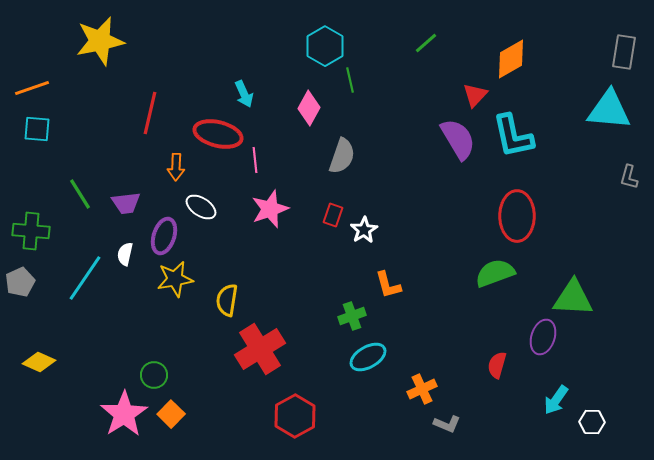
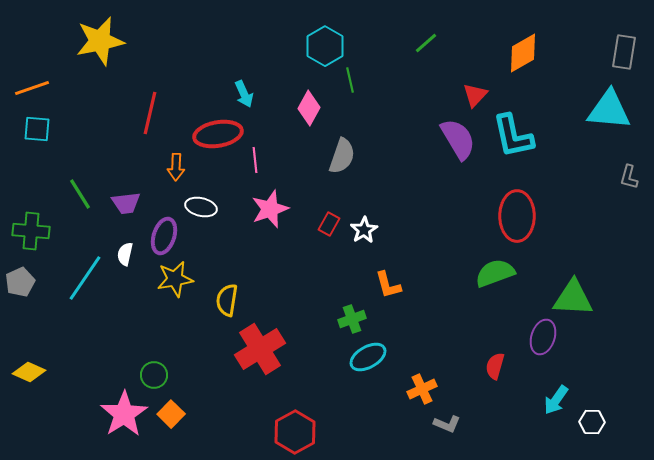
orange diamond at (511, 59): moved 12 px right, 6 px up
red ellipse at (218, 134): rotated 24 degrees counterclockwise
white ellipse at (201, 207): rotated 20 degrees counterclockwise
red rectangle at (333, 215): moved 4 px left, 9 px down; rotated 10 degrees clockwise
green cross at (352, 316): moved 3 px down
yellow diamond at (39, 362): moved 10 px left, 10 px down
red semicircle at (497, 365): moved 2 px left, 1 px down
red hexagon at (295, 416): moved 16 px down
